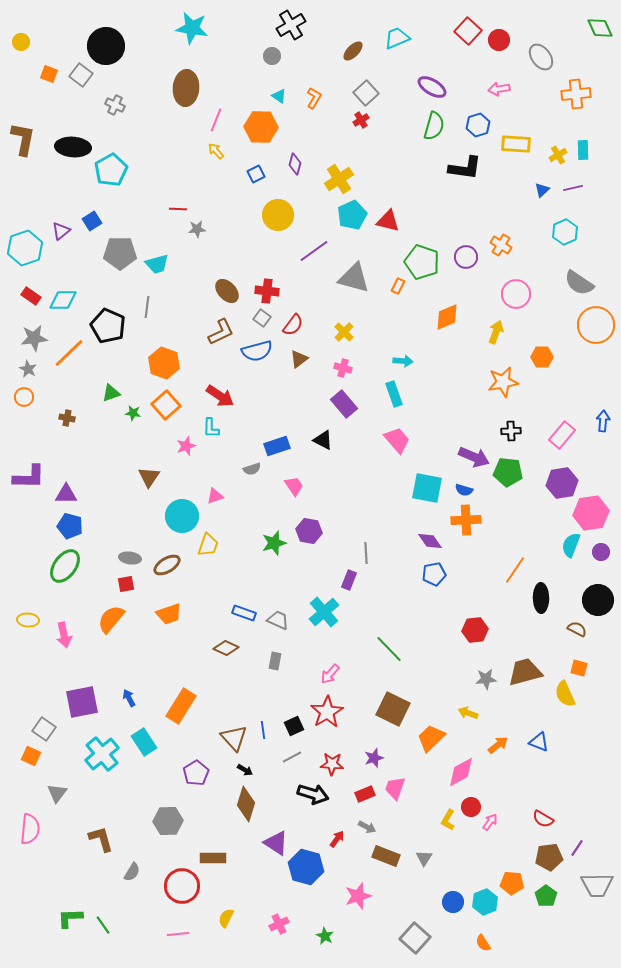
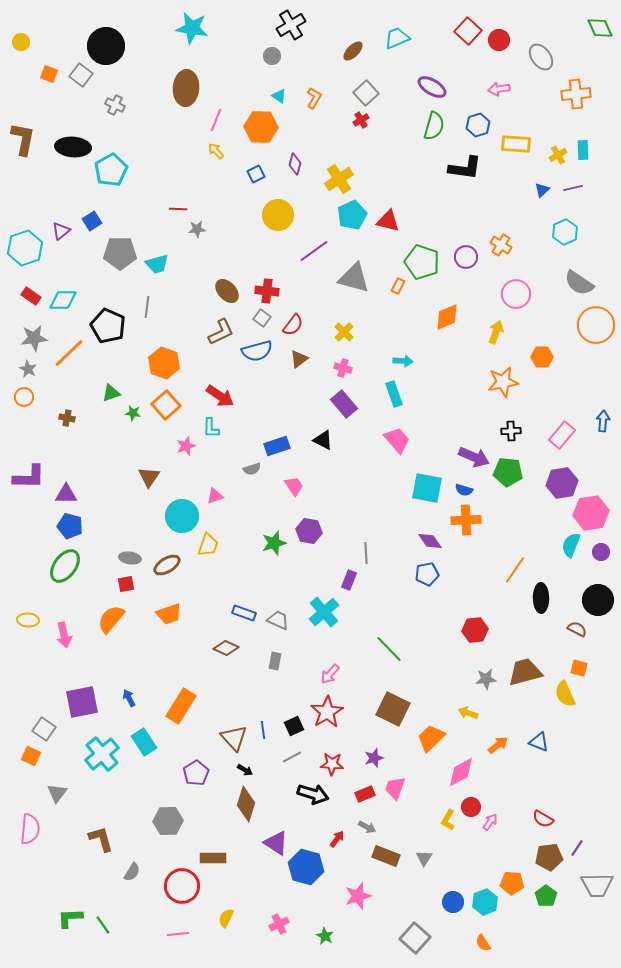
blue pentagon at (434, 574): moved 7 px left
